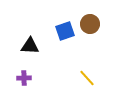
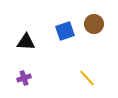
brown circle: moved 4 px right
black triangle: moved 4 px left, 4 px up
purple cross: rotated 16 degrees counterclockwise
